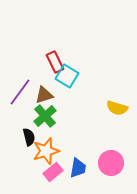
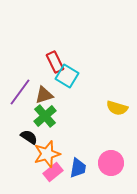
black semicircle: rotated 42 degrees counterclockwise
orange star: moved 1 px right, 3 px down
